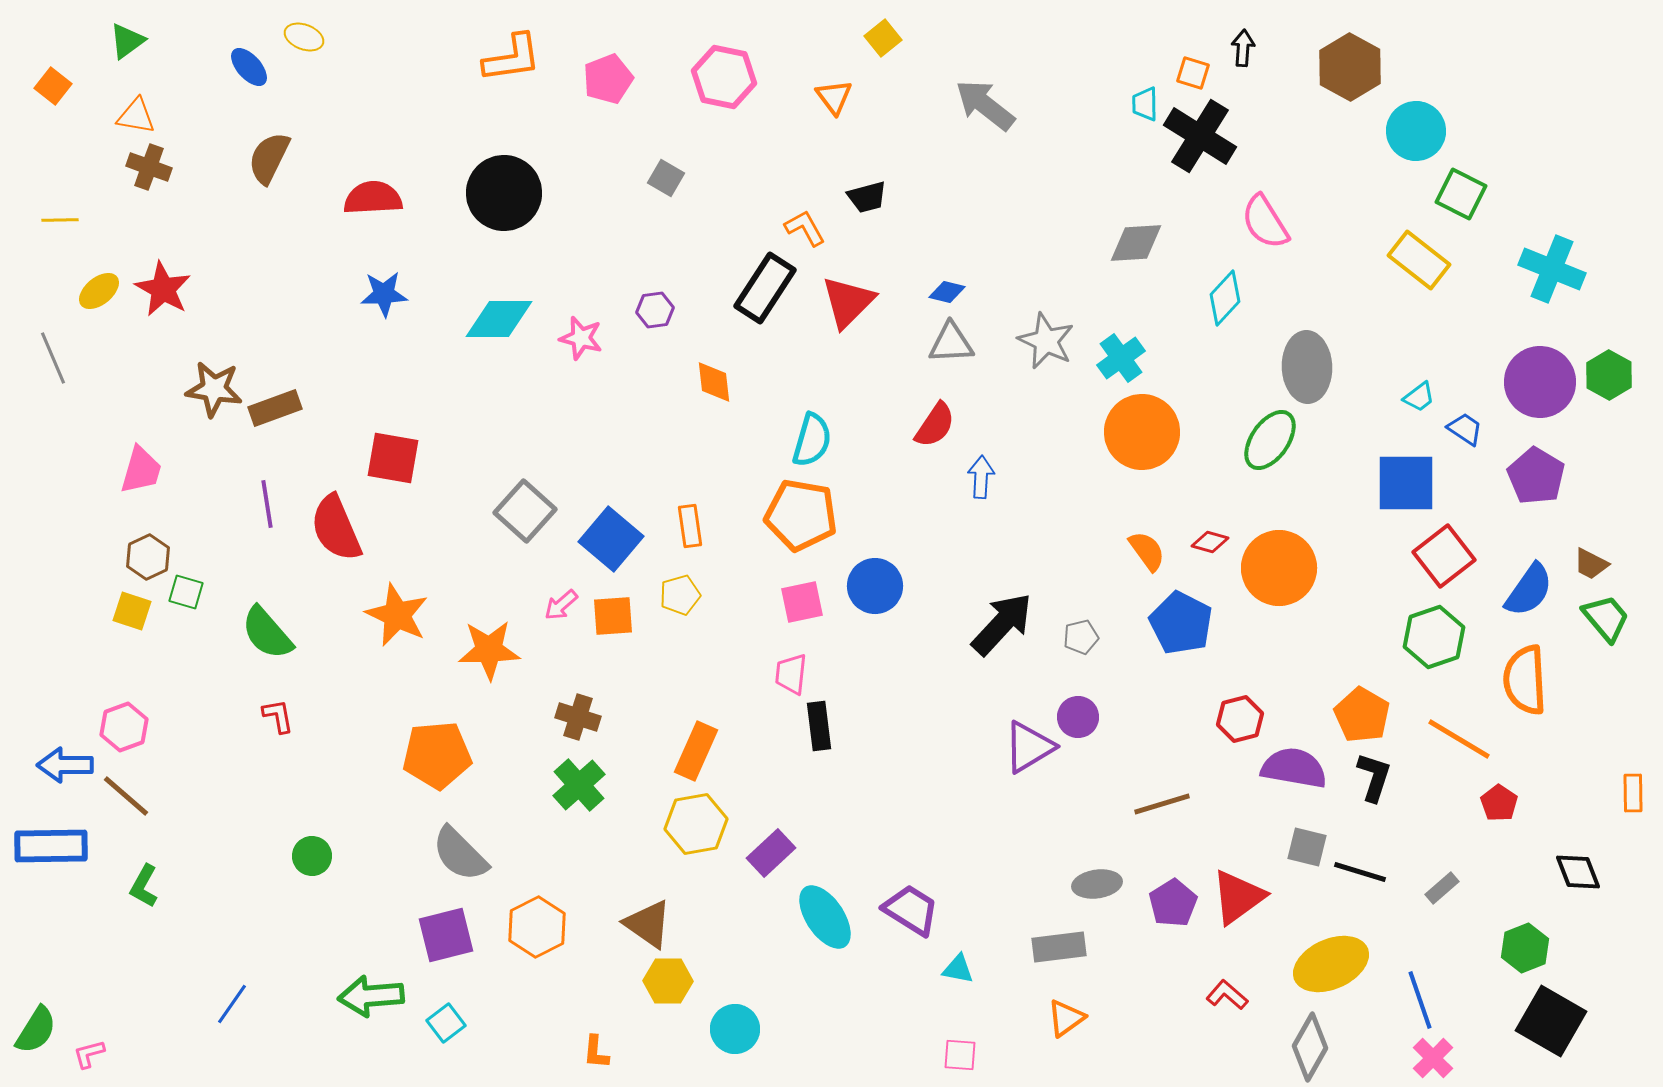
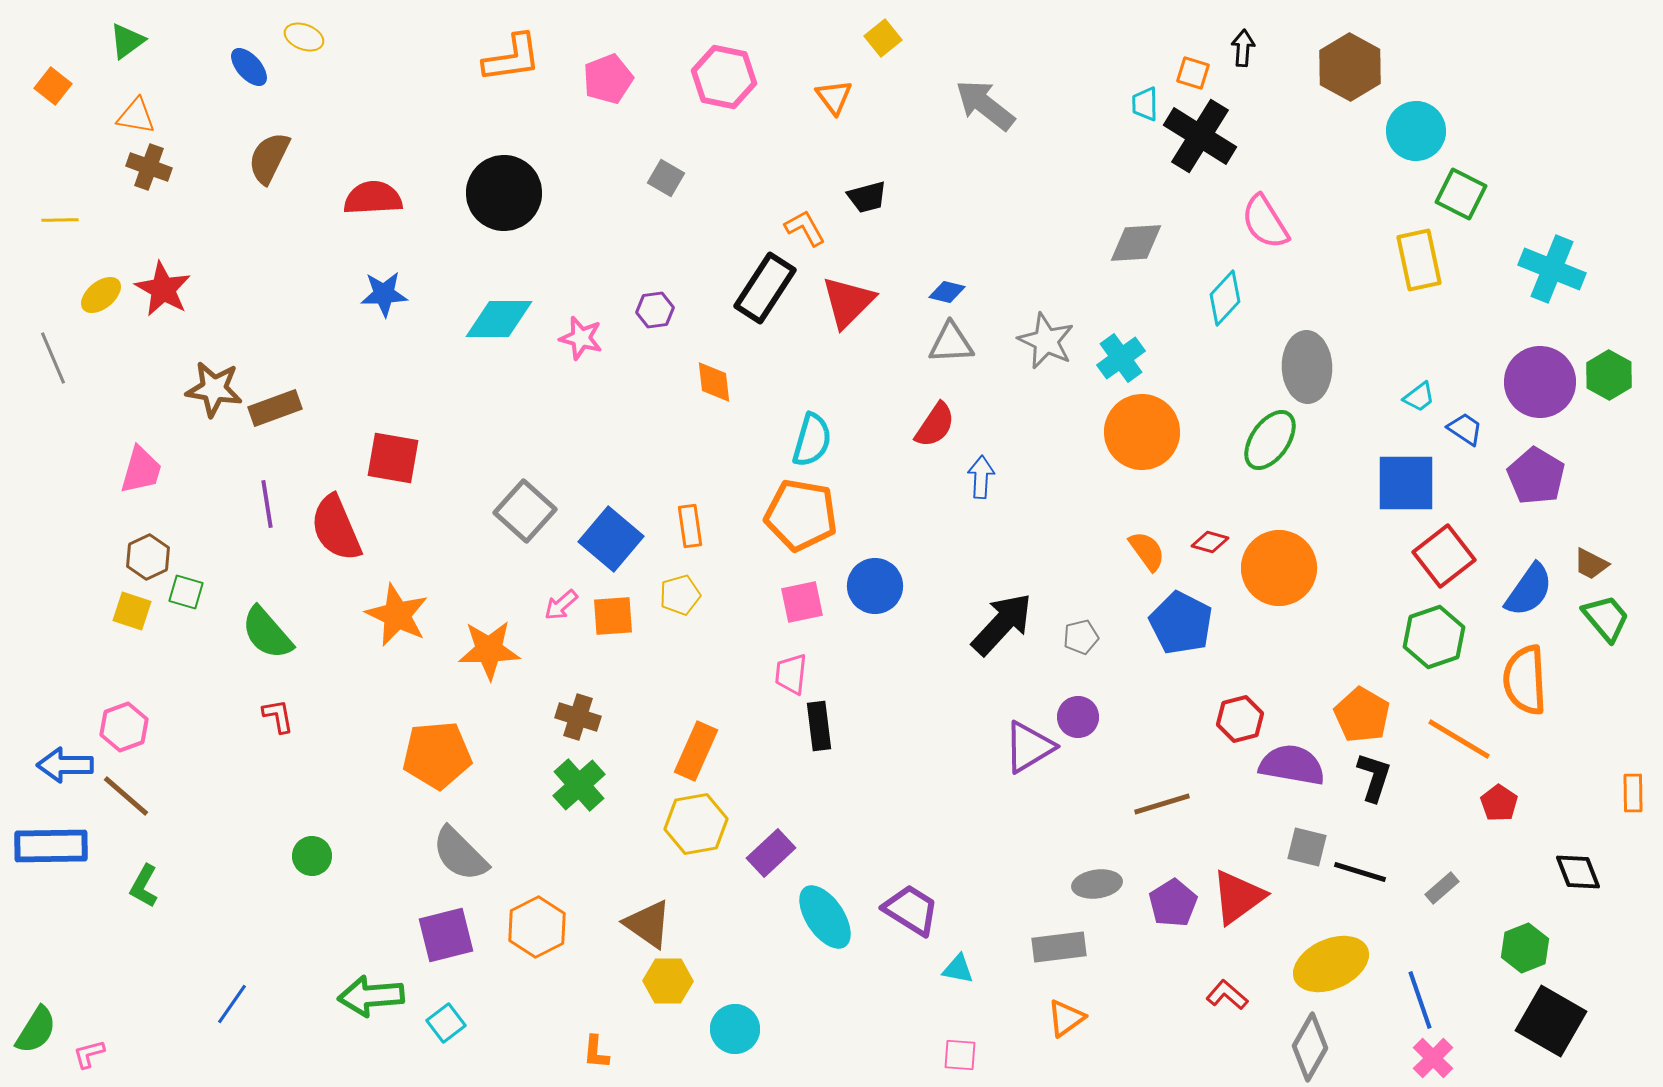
yellow rectangle at (1419, 260): rotated 40 degrees clockwise
yellow ellipse at (99, 291): moved 2 px right, 4 px down
purple semicircle at (1294, 768): moved 2 px left, 3 px up
